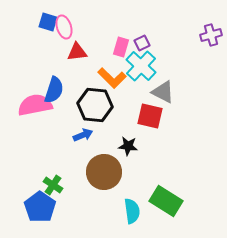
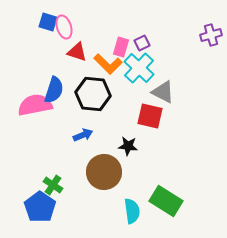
red triangle: rotated 25 degrees clockwise
cyan cross: moved 2 px left, 2 px down
orange L-shape: moved 4 px left, 14 px up
black hexagon: moved 2 px left, 11 px up
